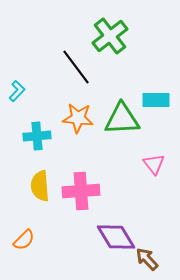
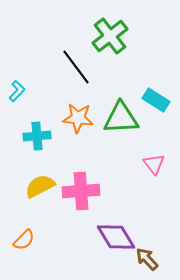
cyan rectangle: rotated 32 degrees clockwise
green triangle: moved 1 px left, 1 px up
yellow semicircle: rotated 68 degrees clockwise
